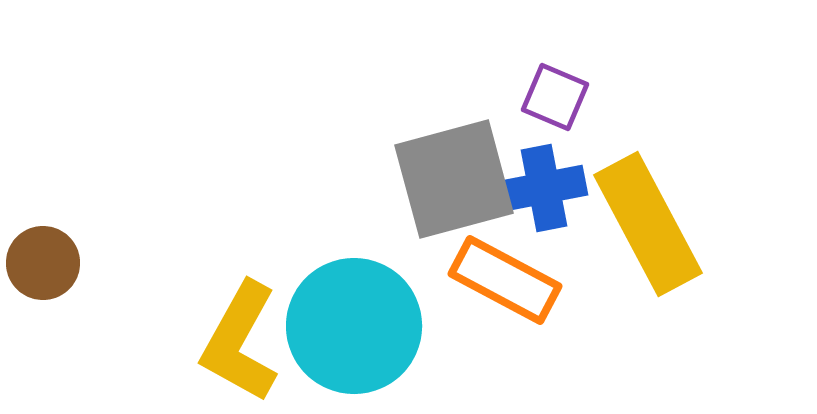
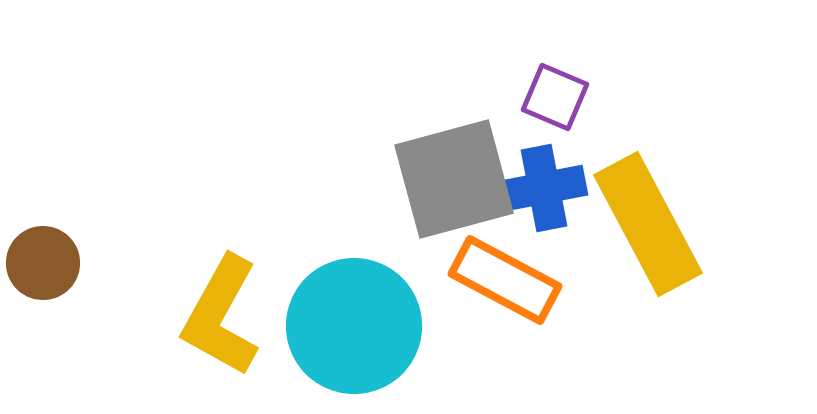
yellow L-shape: moved 19 px left, 26 px up
